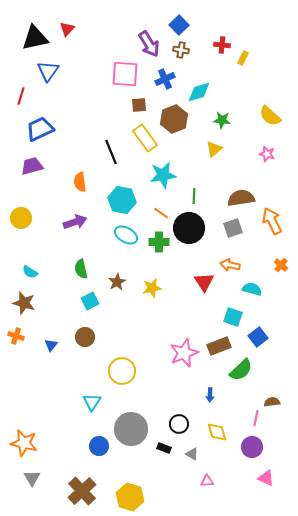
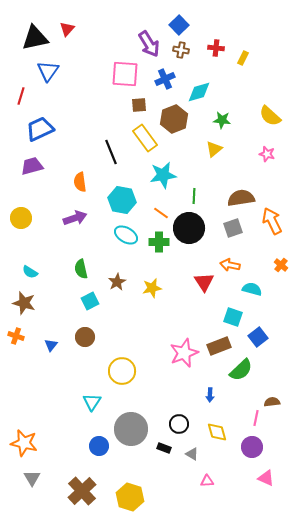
red cross at (222, 45): moved 6 px left, 3 px down
purple arrow at (75, 222): moved 4 px up
